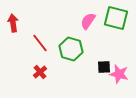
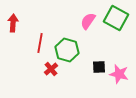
green square: rotated 15 degrees clockwise
red arrow: rotated 12 degrees clockwise
red line: rotated 48 degrees clockwise
green hexagon: moved 4 px left, 1 px down
black square: moved 5 px left
red cross: moved 11 px right, 3 px up
